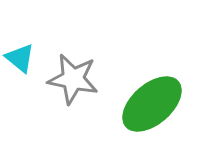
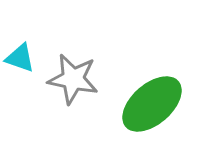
cyan triangle: rotated 20 degrees counterclockwise
